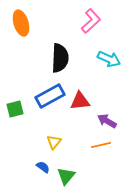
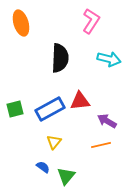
pink L-shape: rotated 15 degrees counterclockwise
cyan arrow: rotated 10 degrees counterclockwise
blue rectangle: moved 13 px down
